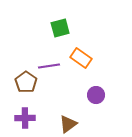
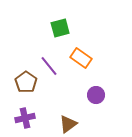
purple line: rotated 60 degrees clockwise
purple cross: rotated 12 degrees counterclockwise
